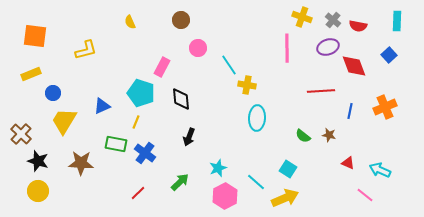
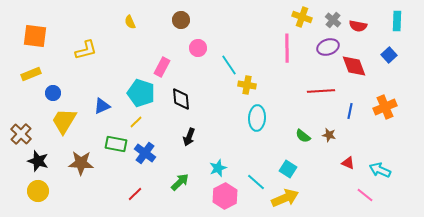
yellow line at (136, 122): rotated 24 degrees clockwise
red line at (138, 193): moved 3 px left, 1 px down
